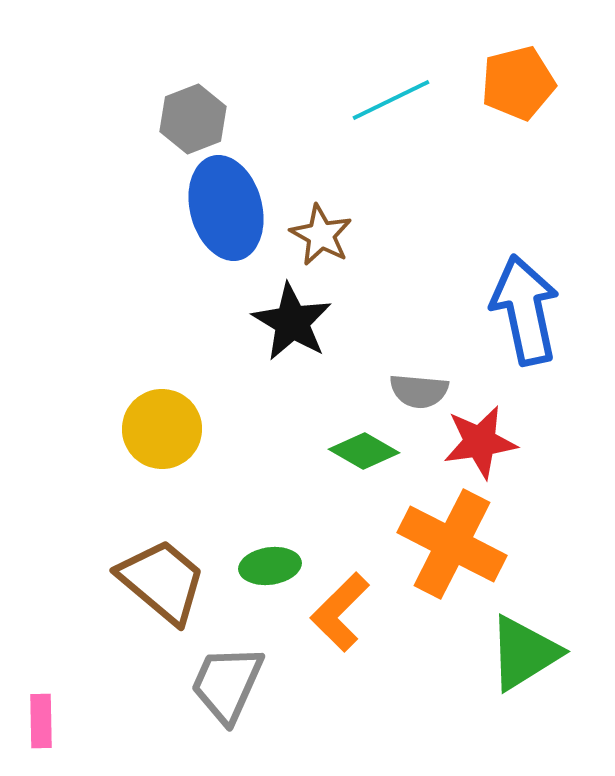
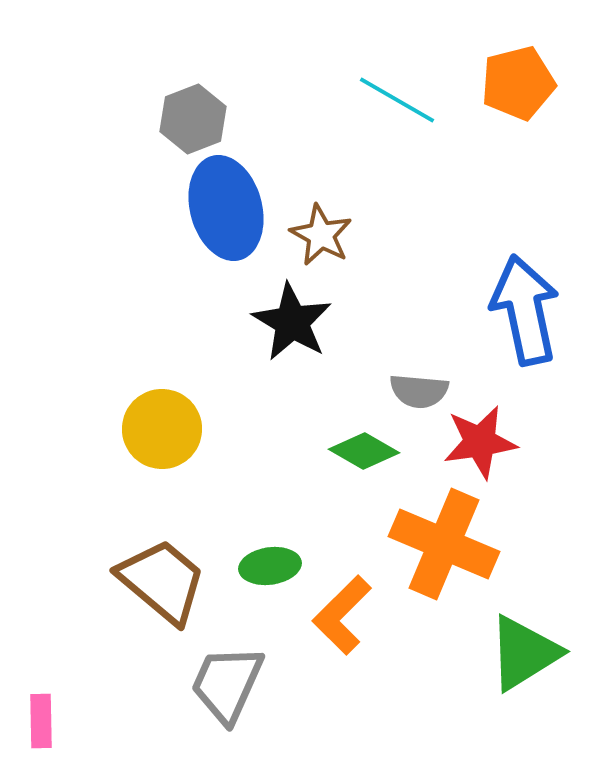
cyan line: moved 6 px right; rotated 56 degrees clockwise
orange cross: moved 8 px left; rotated 4 degrees counterclockwise
orange L-shape: moved 2 px right, 3 px down
